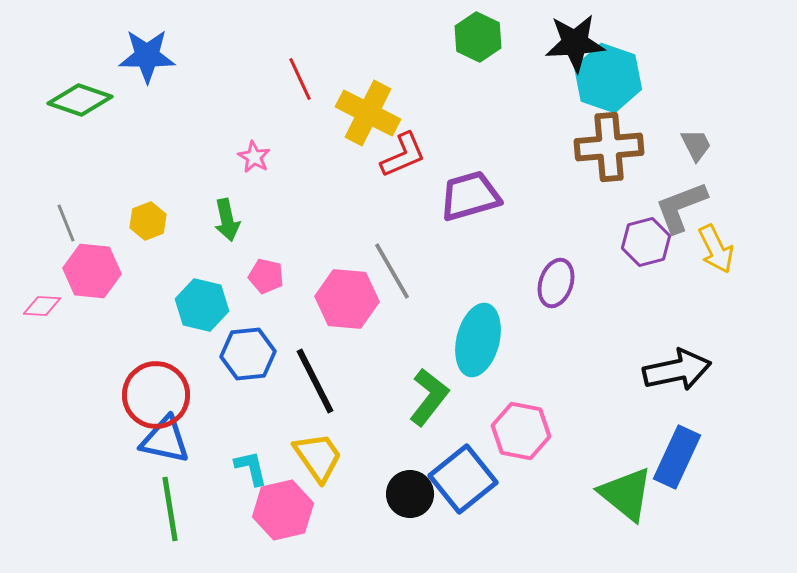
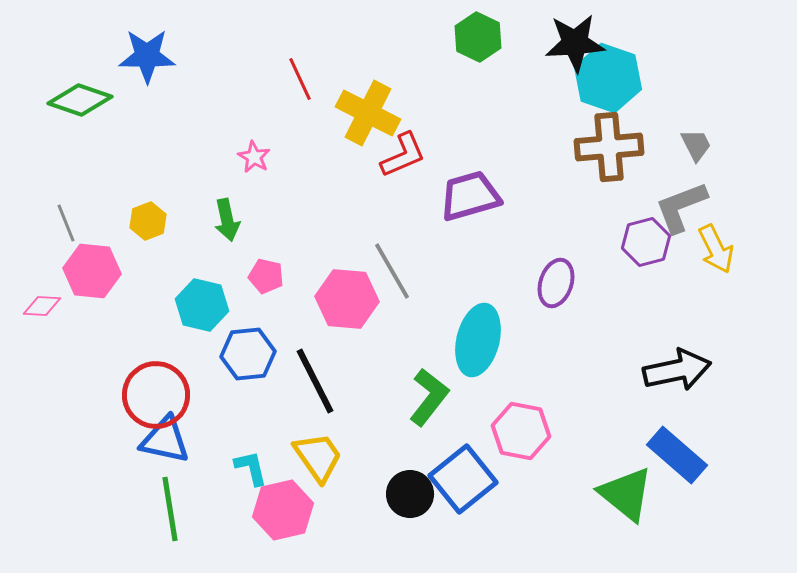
blue rectangle at (677, 457): moved 2 px up; rotated 74 degrees counterclockwise
